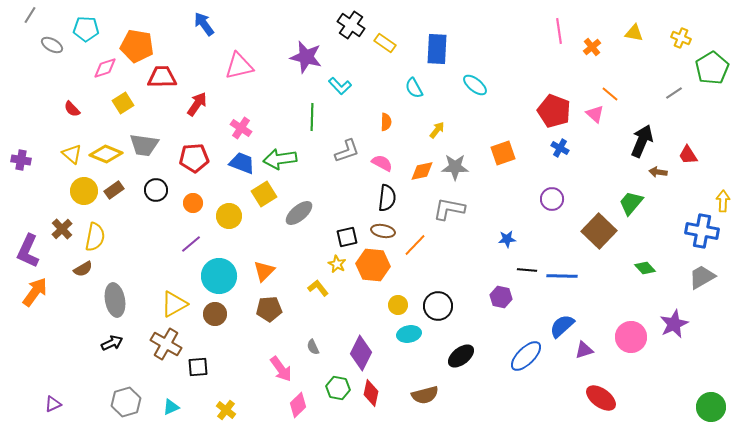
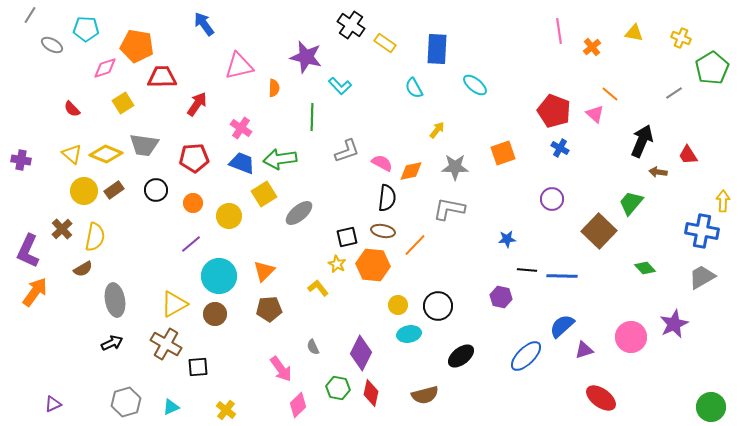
orange semicircle at (386, 122): moved 112 px left, 34 px up
orange diamond at (422, 171): moved 11 px left
